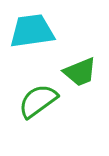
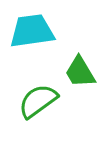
green trapezoid: rotated 81 degrees clockwise
